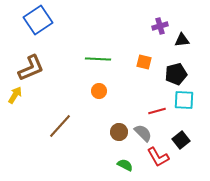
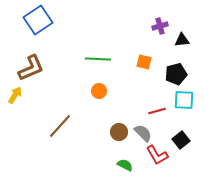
red L-shape: moved 1 px left, 2 px up
